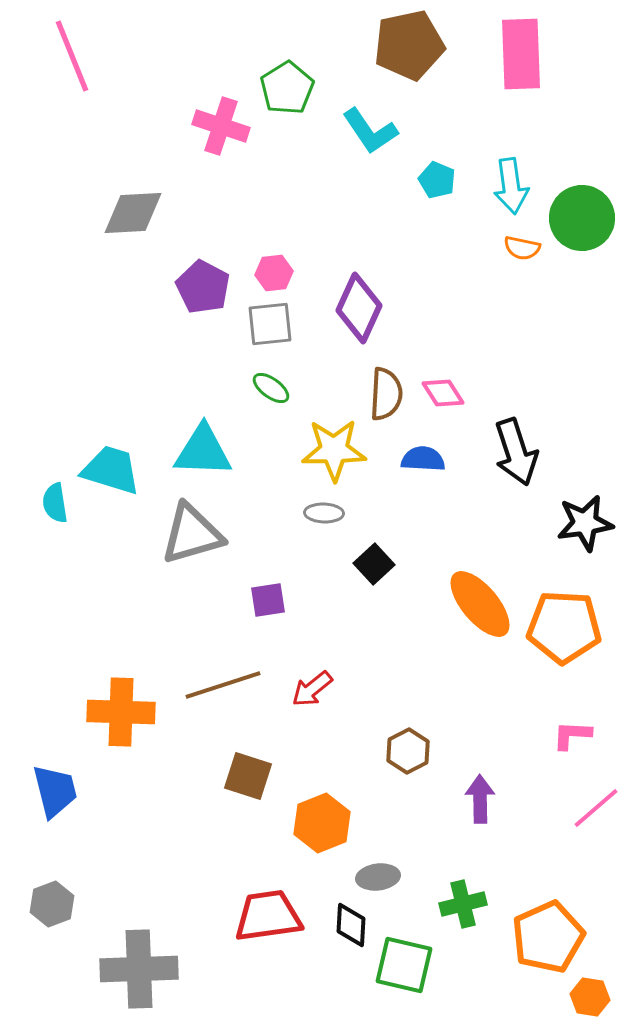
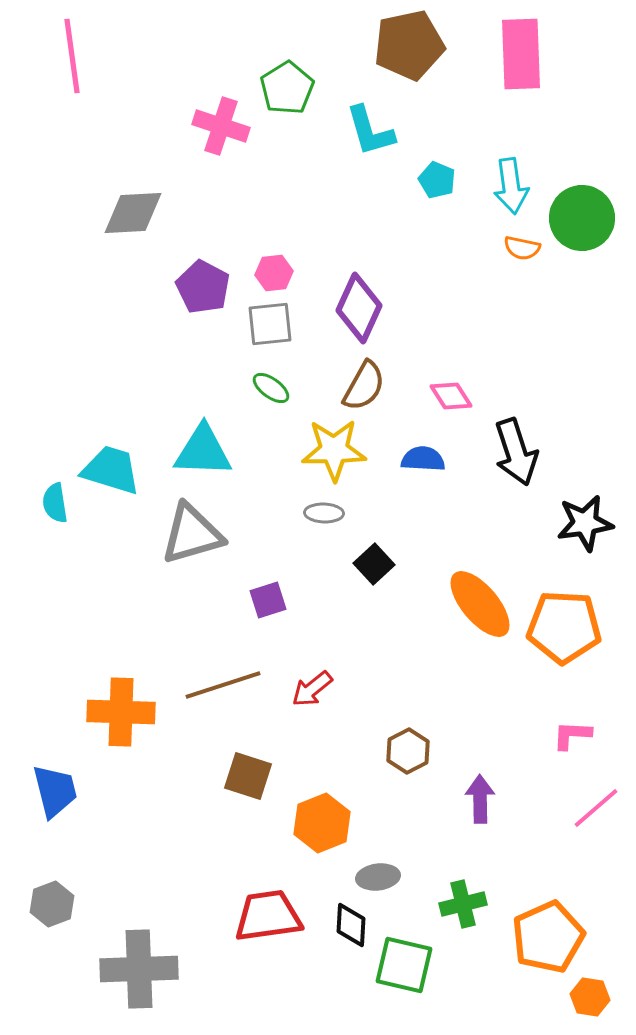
pink line at (72, 56): rotated 14 degrees clockwise
cyan L-shape at (370, 131): rotated 18 degrees clockwise
pink diamond at (443, 393): moved 8 px right, 3 px down
brown semicircle at (386, 394): moved 22 px left, 8 px up; rotated 26 degrees clockwise
purple square at (268, 600): rotated 9 degrees counterclockwise
